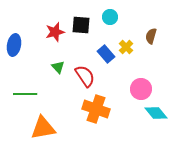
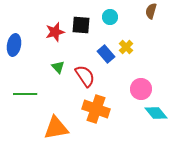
brown semicircle: moved 25 px up
orange triangle: moved 13 px right
